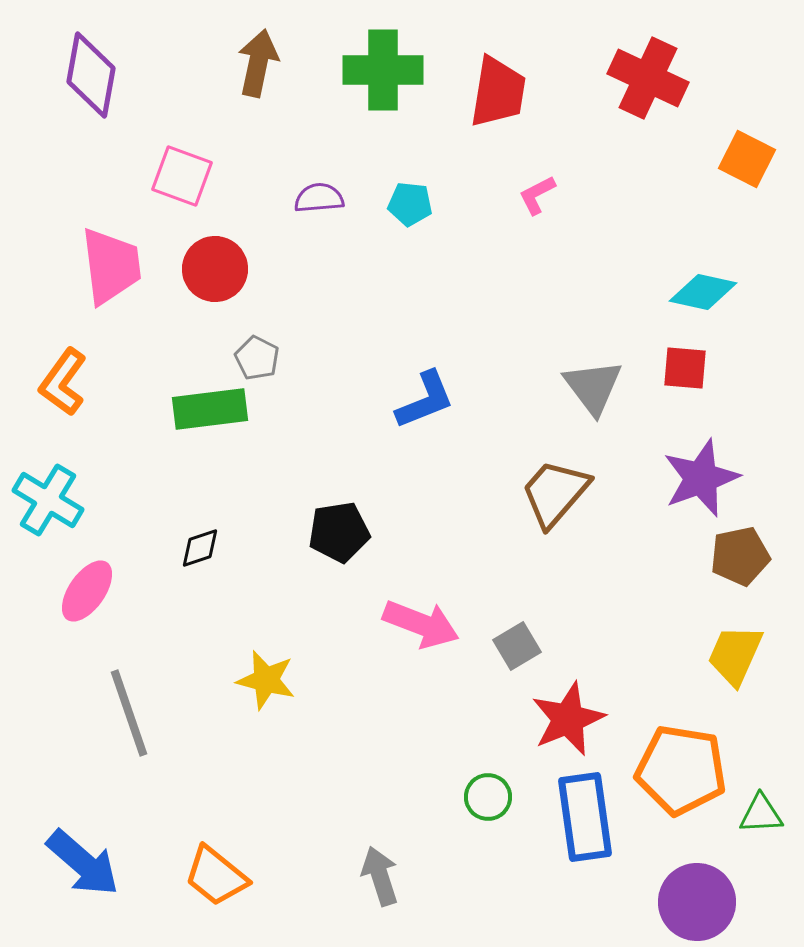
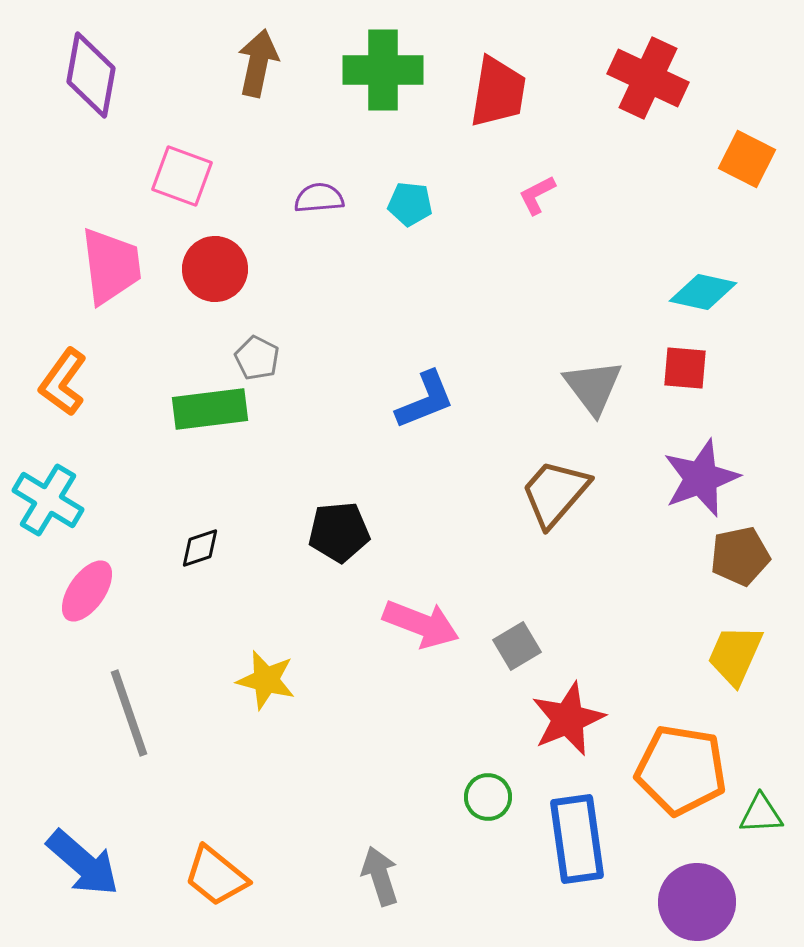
black pentagon: rotated 4 degrees clockwise
blue rectangle: moved 8 px left, 22 px down
